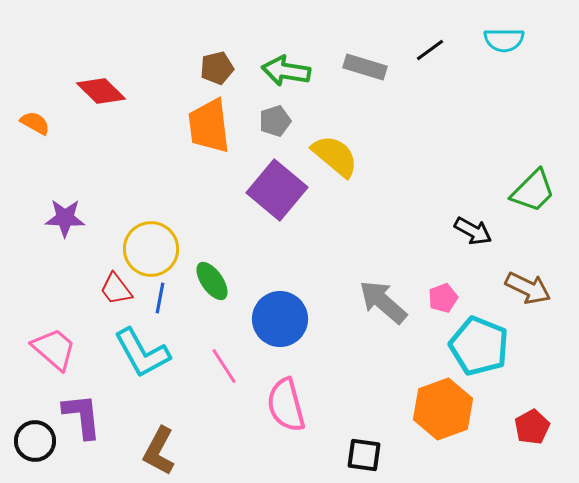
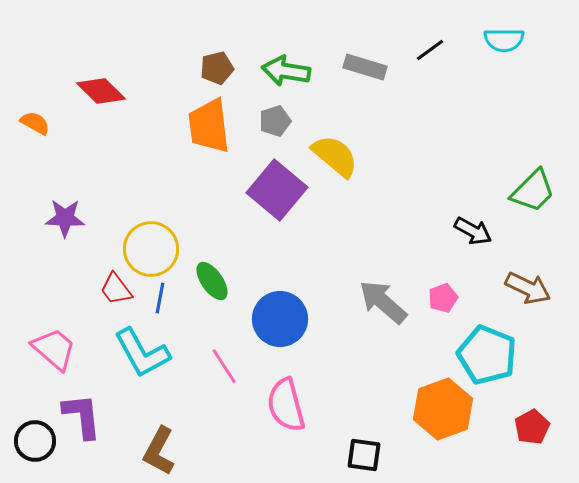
cyan pentagon: moved 8 px right, 9 px down
